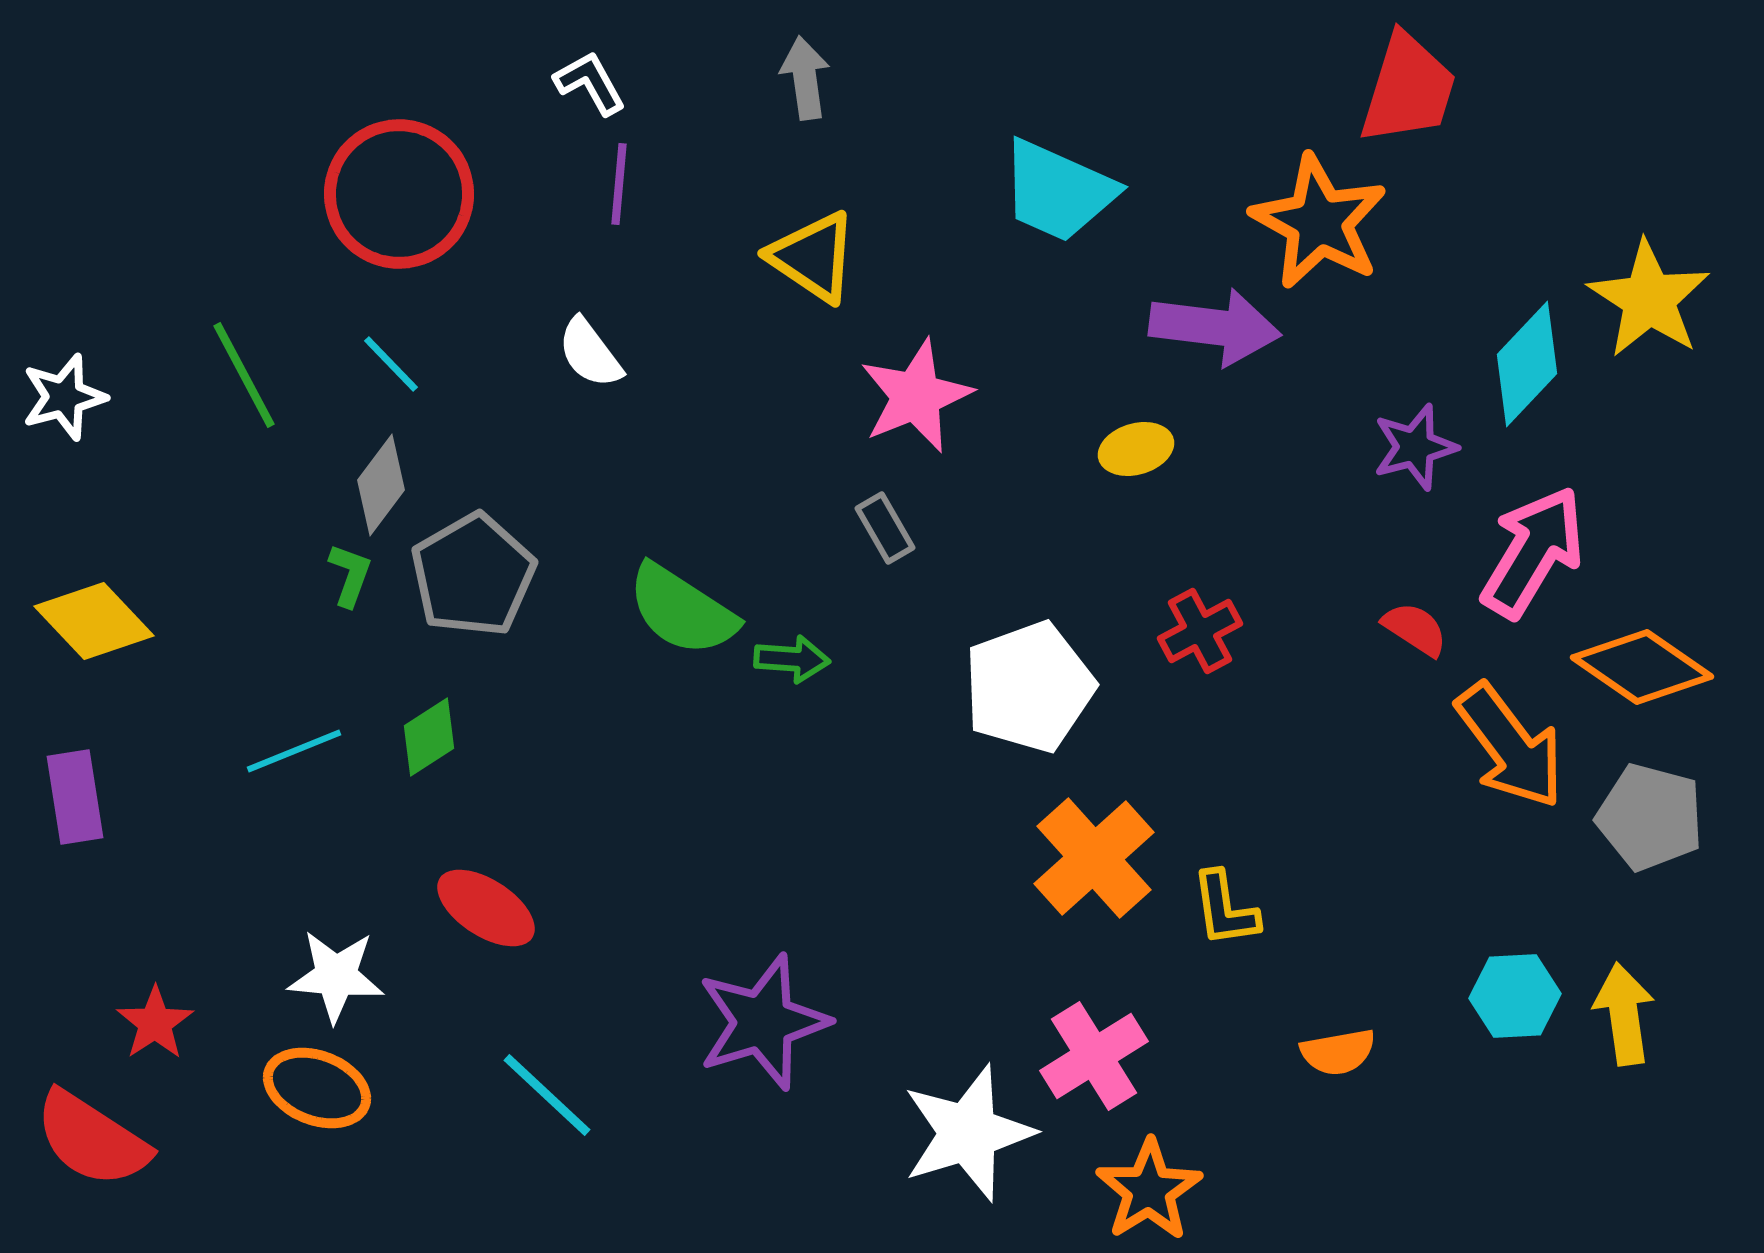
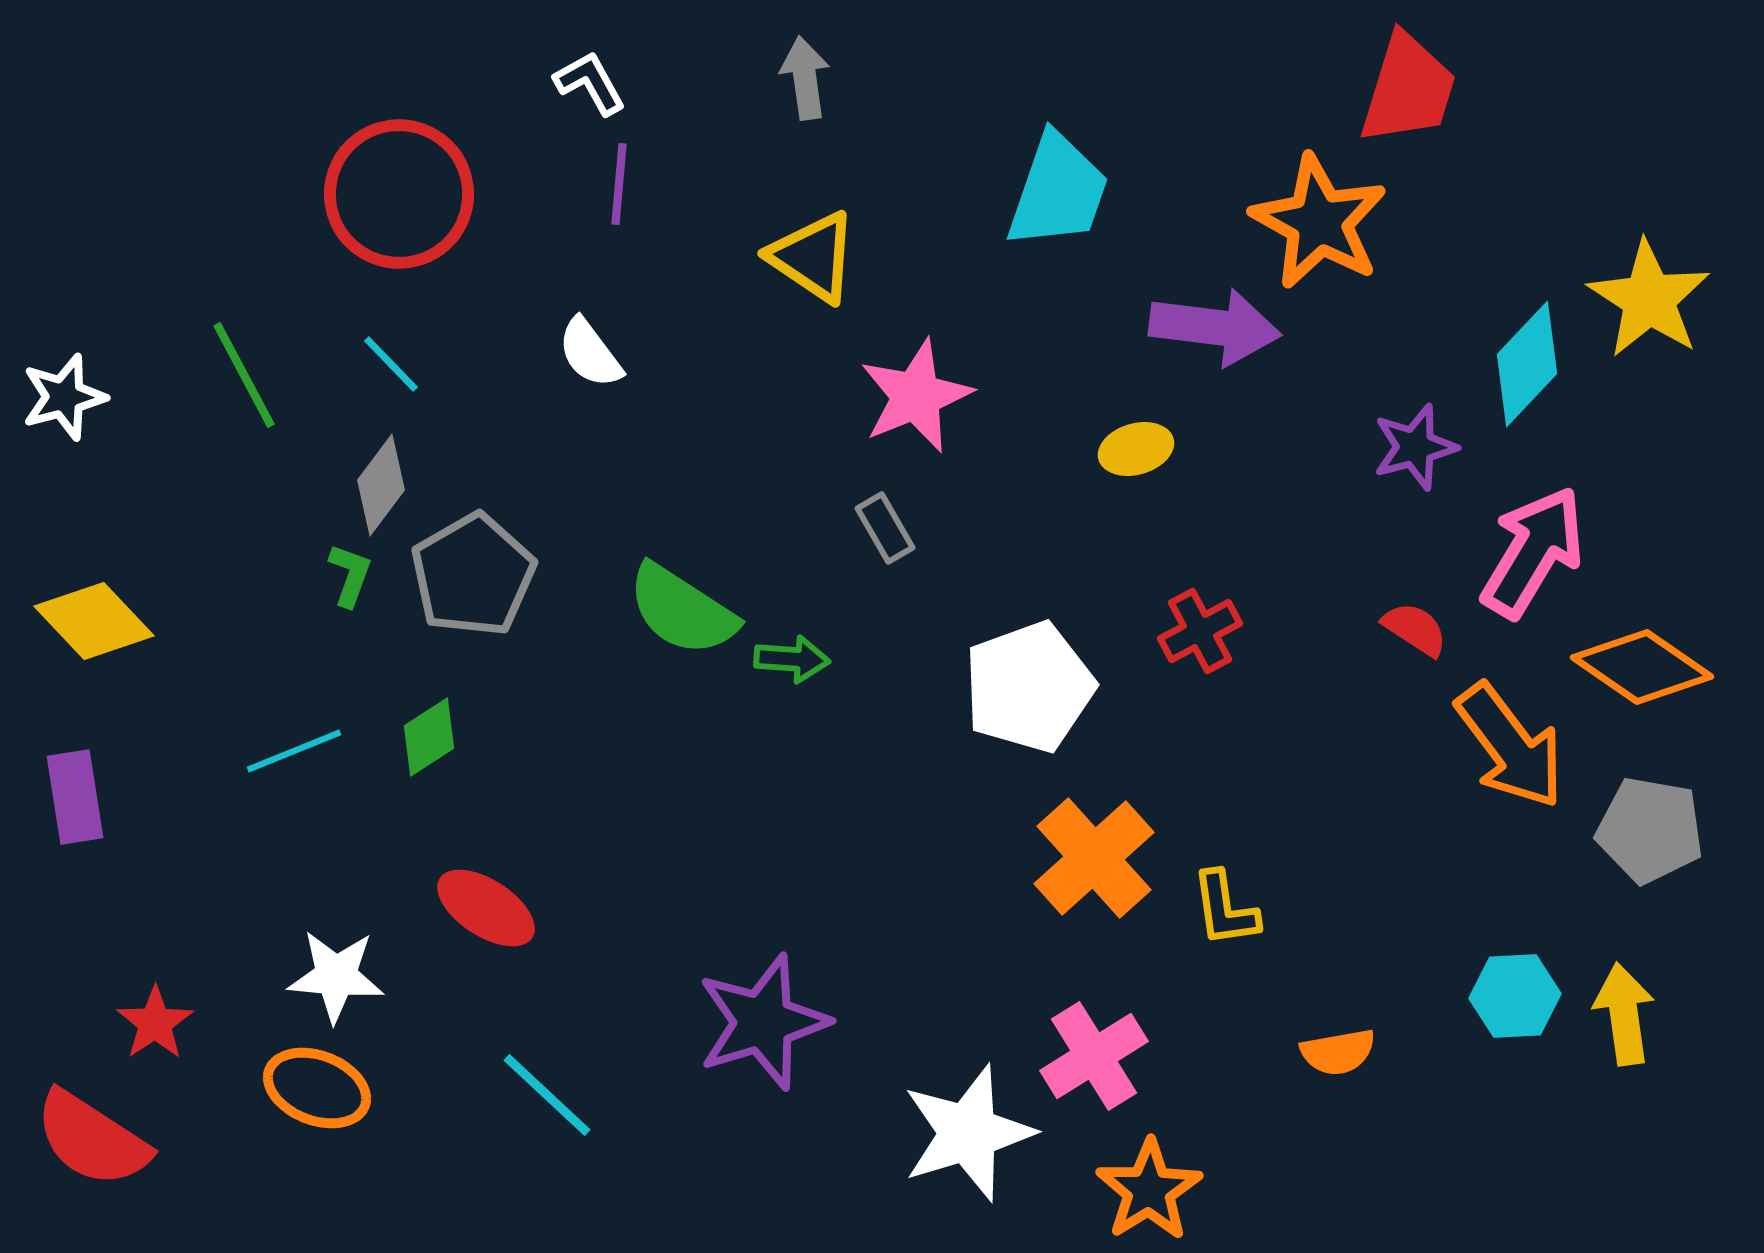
cyan trapezoid at (1058, 191): rotated 95 degrees counterclockwise
gray pentagon at (1650, 817): moved 13 px down; rotated 5 degrees counterclockwise
